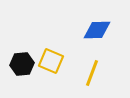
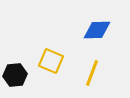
black hexagon: moved 7 px left, 11 px down
